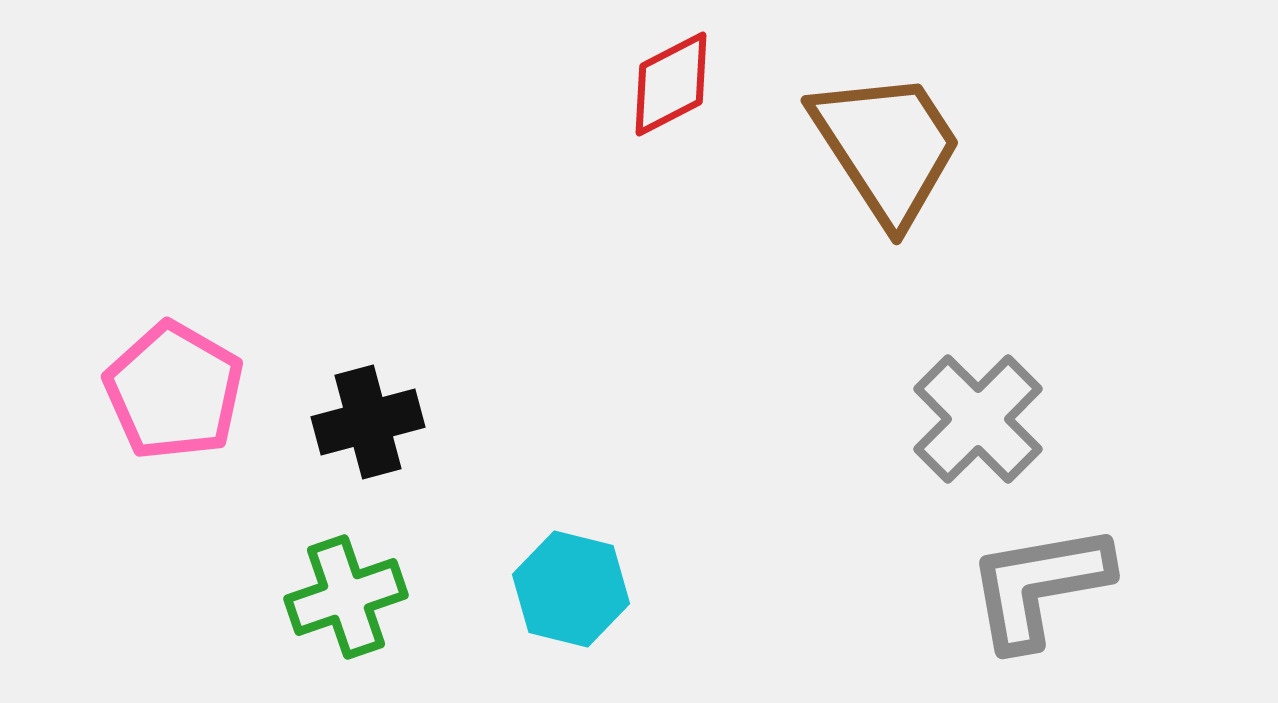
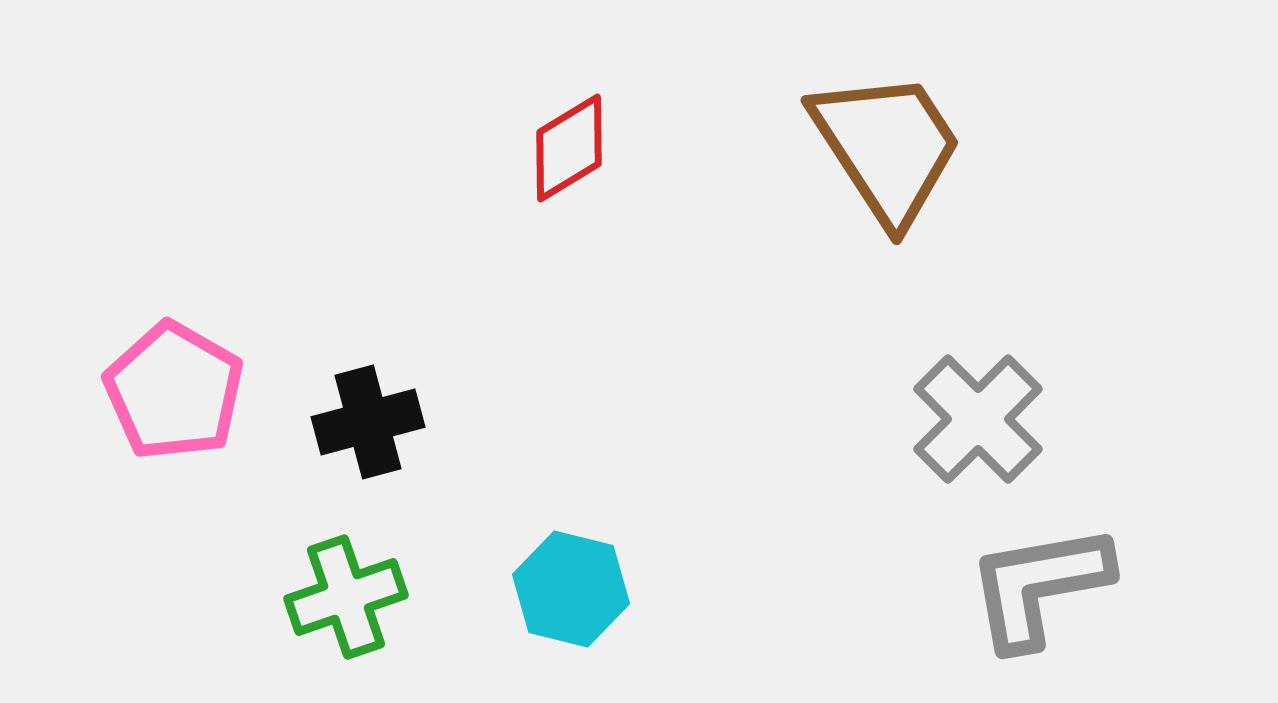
red diamond: moved 102 px left, 64 px down; rotated 4 degrees counterclockwise
